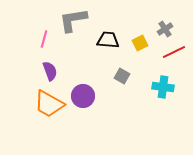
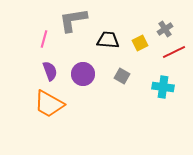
purple circle: moved 22 px up
